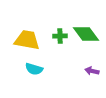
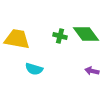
green cross: rotated 16 degrees clockwise
yellow trapezoid: moved 10 px left, 1 px up
